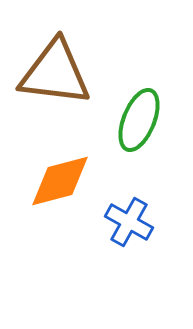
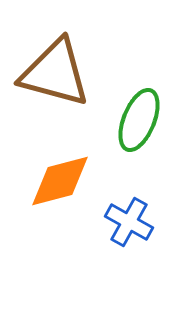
brown triangle: rotated 8 degrees clockwise
